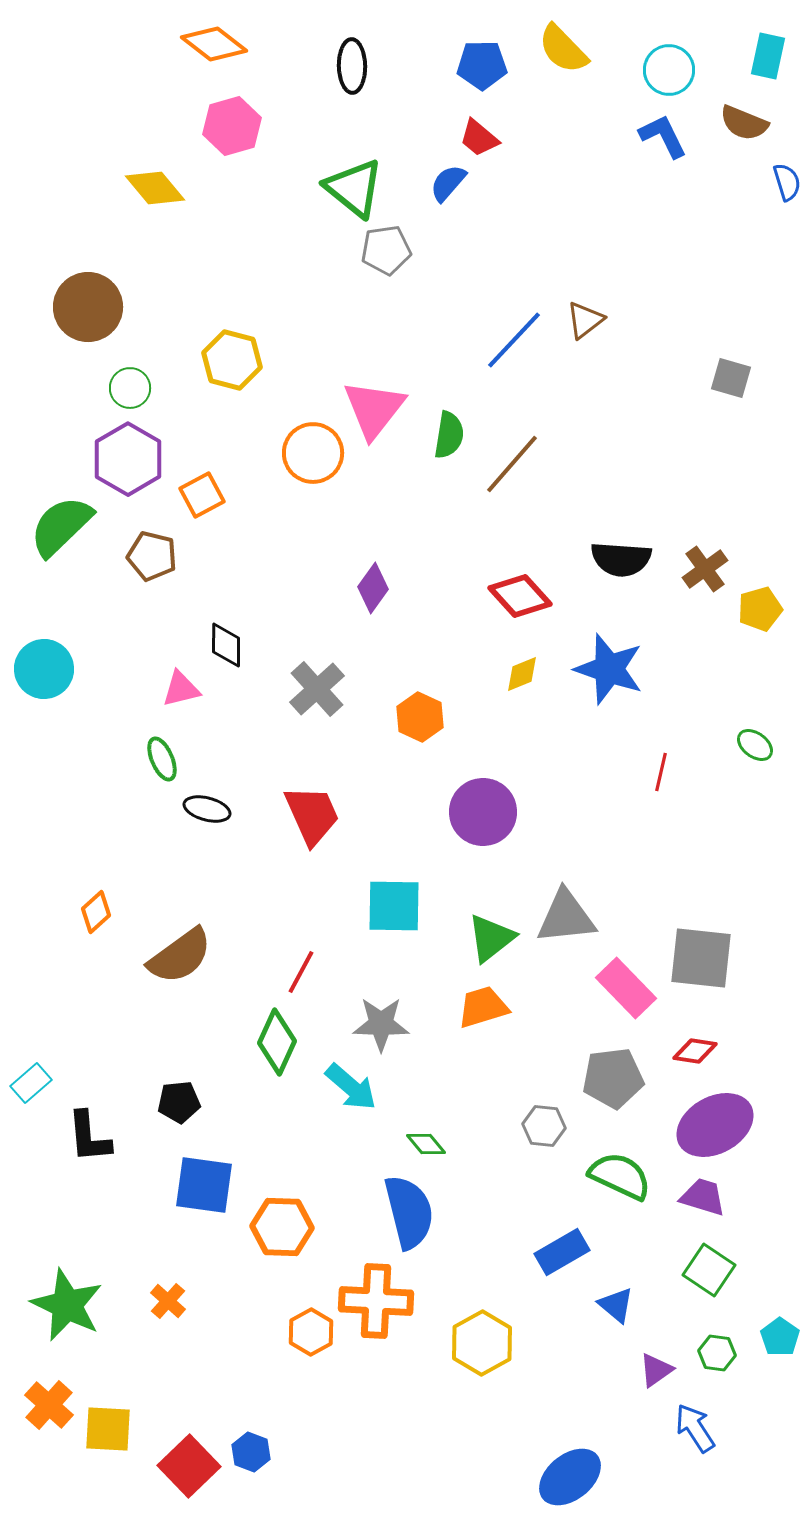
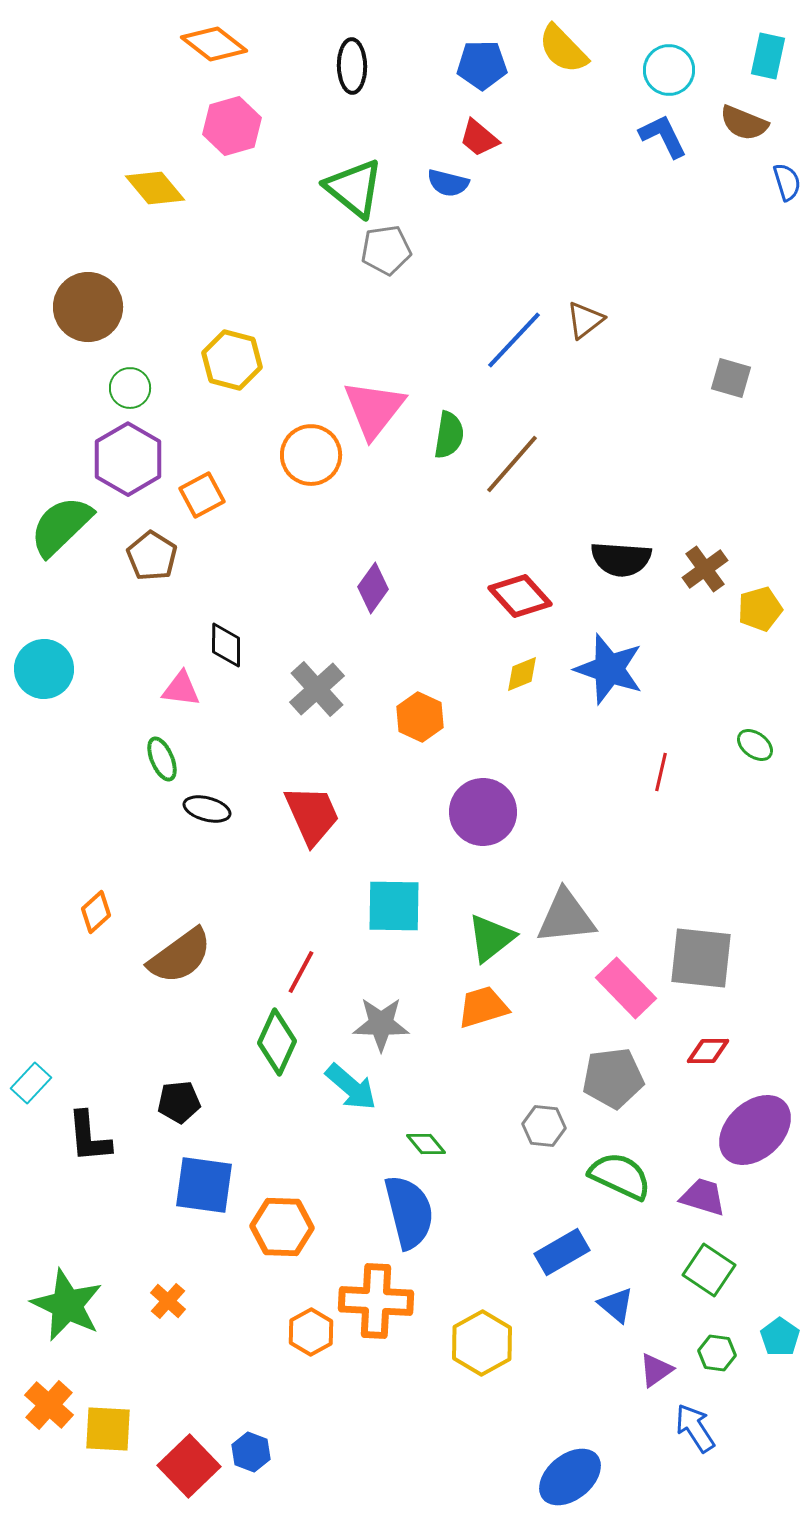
blue semicircle at (448, 183): rotated 117 degrees counterclockwise
orange circle at (313, 453): moved 2 px left, 2 px down
brown pentagon at (152, 556): rotated 18 degrees clockwise
pink triangle at (181, 689): rotated 21 degrees clockwise
red diamond at (695, 1051): moved 13 px right; rotated 9 degrees counterclockwise
cyan rectangle at (31, 1083): rotated 6 degrees counterclockwise
purple ellipse at (715, 1125): moved 40 px right, 5 px down; rotated 14 degrees counterclockwise
